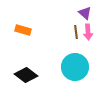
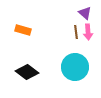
black diamond: moved 1 px right, 3 px up
